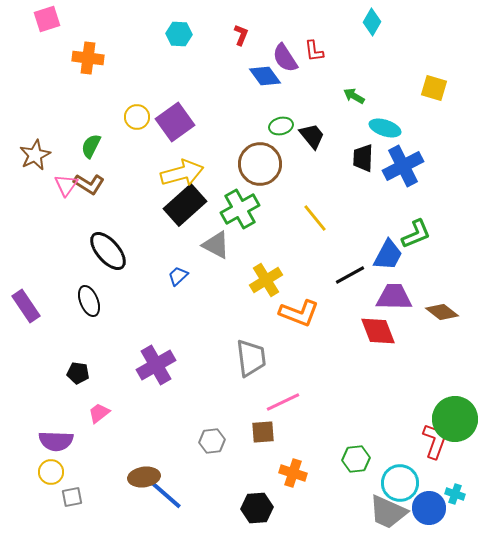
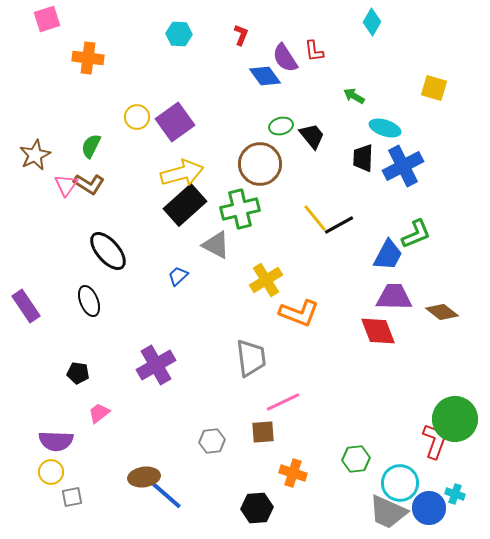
green cross at (240, 209): rotated 15 degrees clockwise
black line at (350, 275): moved 11 px left, 50 px up
